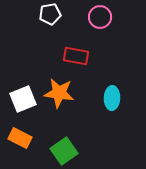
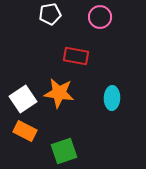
white square: rotated 12 degrees counterclockwise
orange rectangle: moved 5 px right, 7 px up
green square: rotated 16 degrees clockwise
